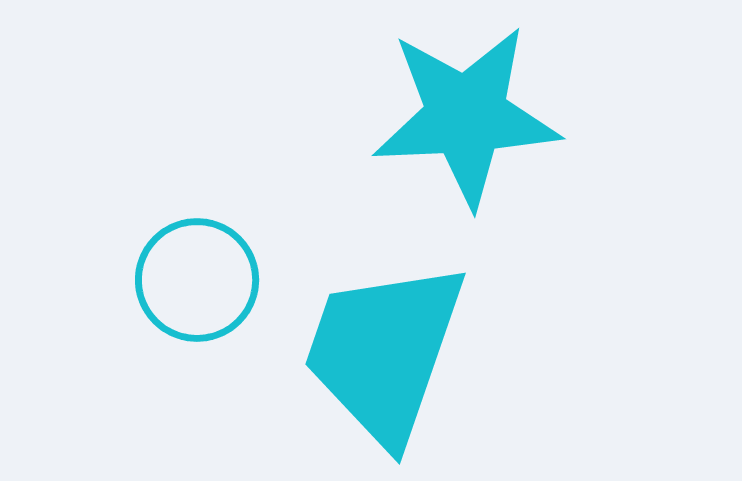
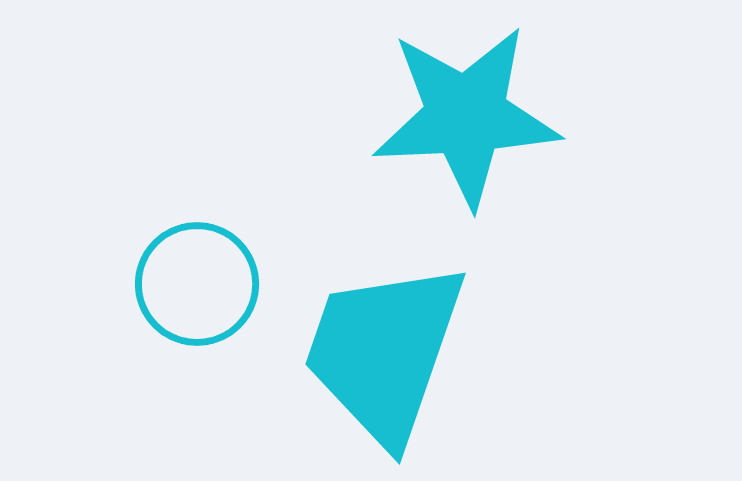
cyan circle: moved 4 px down
